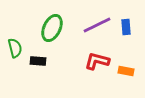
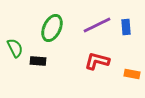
green semicircle: rotated 12 degrees counterclockwise
orange rectangle: moved 6 px right, 3 px down
